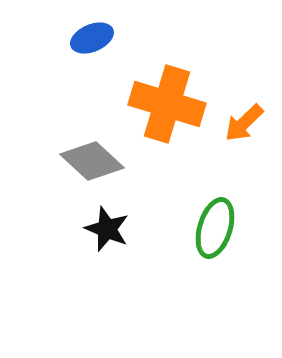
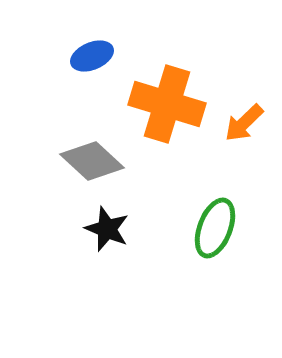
blue ellipse: moved 18 px down
green ellipse: rotated 4 degrees clockwise
